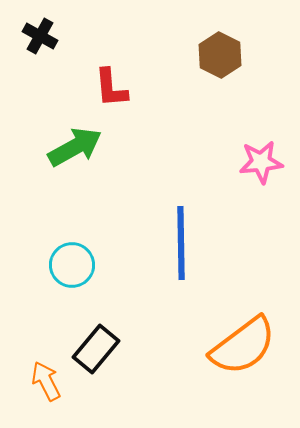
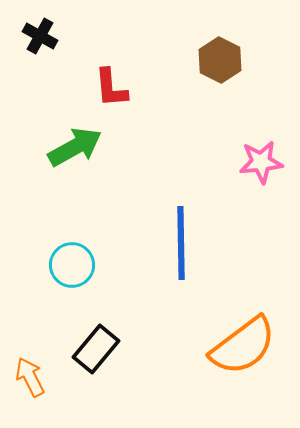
brown hexagon: moved 5 px down
orange arrow: moved 16 px left, 4 px up
